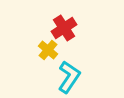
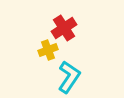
yellow cross: rotated 30 degrees clockwise
